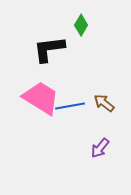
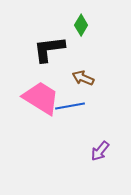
brown arrow: moved 21 px left, 25 px up; rotated 15 degrees counterclockwise
purple arrow: moved 3 px down
